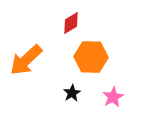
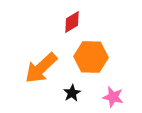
red diamond: moved 1 px right, 1 px up
orange arrow: moved 15 px right, 8 px down
pink star: rotated 30 degrees counterclockwise
